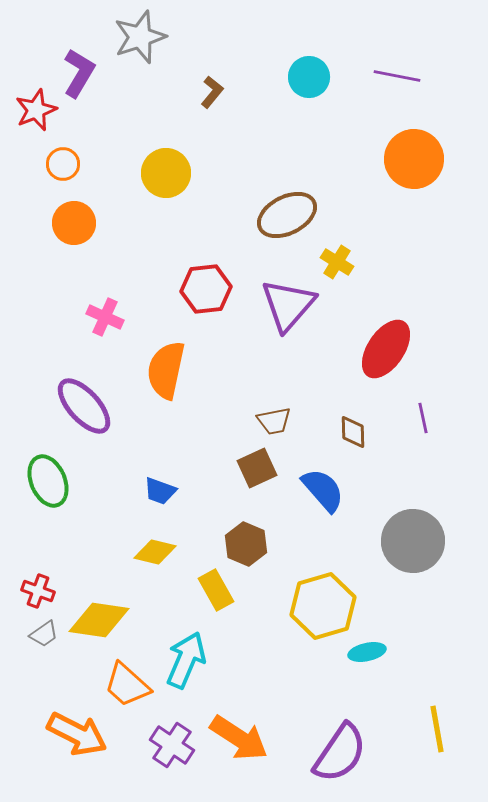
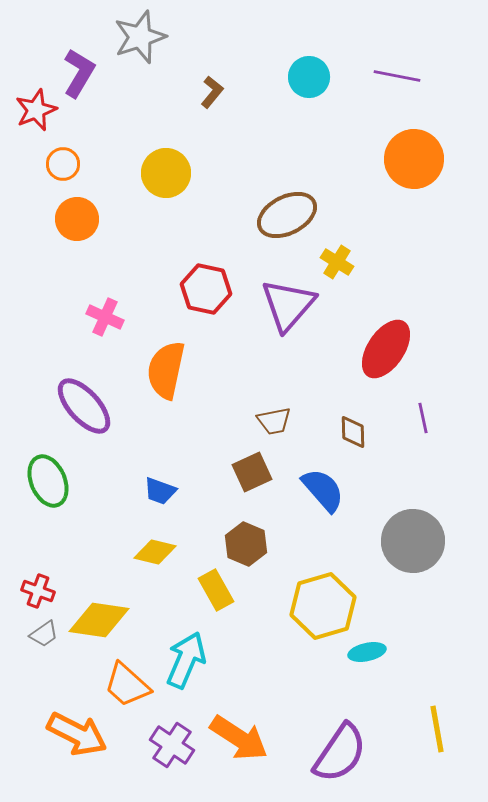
orange circle at (74, 223): moved 3 px right, 4 px up
red hexagon at (206, 289): rotated 18 degrees clockwise
brown square at (257, 468): moved 5 px left, 4 px down
